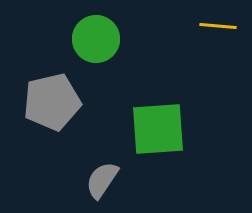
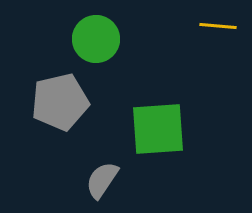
gray pentagon: moved 8 px right
